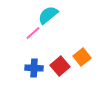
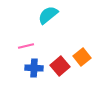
pink line: moved 7 px left, 13 px down; rotated 28 degrees clockwise
